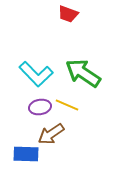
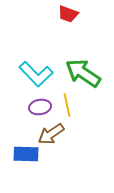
yellow line: rotated 55 degrees clockwise
